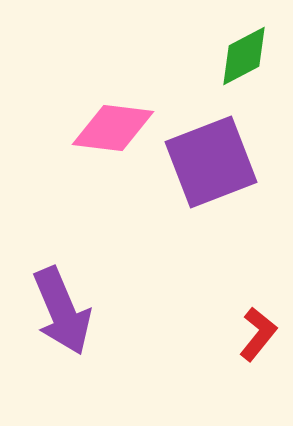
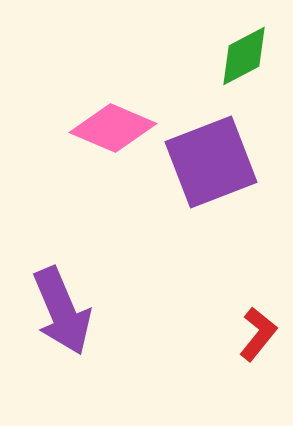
pink diamond: rotated 16 degrees clockwise
